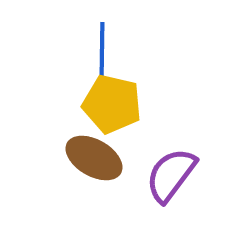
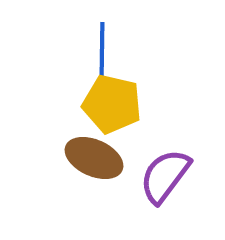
brown ellipse: rotated 6 degrees counterclockwise
purple semicircle: moved 6 px left, 1 px down
